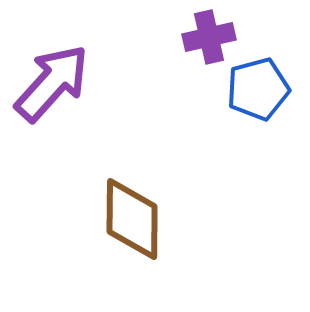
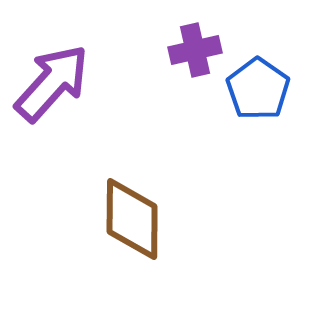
purple cross: moved 14 px left, 13 px down
blue pentagon: rotated 22 degrees counterclockwise
